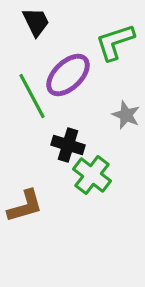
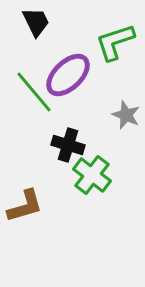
green line: moved 2 px right, 4 px up; rotated 12 degrees counterclockwise
